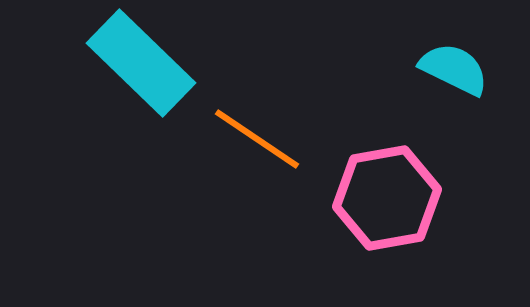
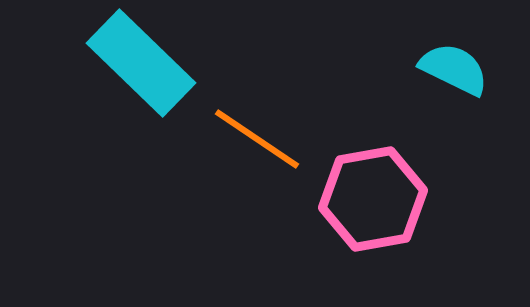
pink hexagon: moved 14 px left, 1 px down
